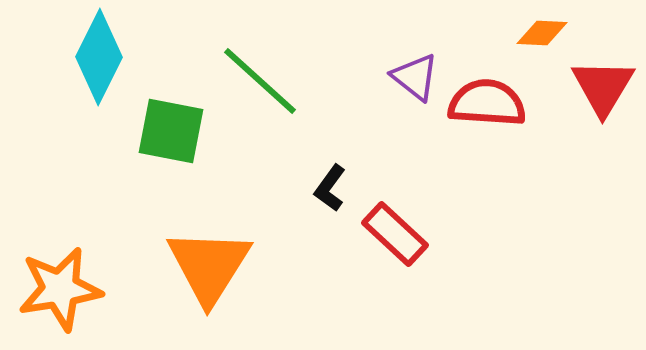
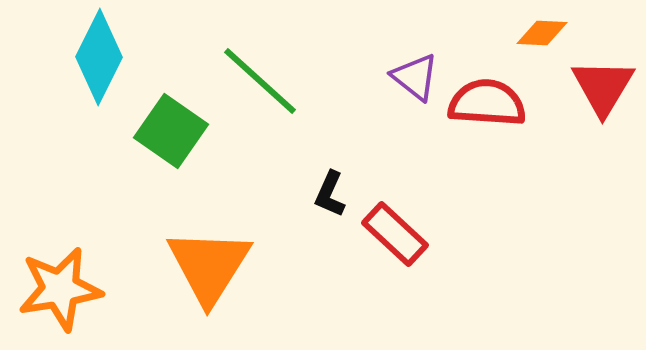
green square: rotated 24 degrees clockwise
black L-shape: moved 6 px down; rotated 12 degrees counterclockwise
